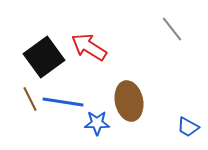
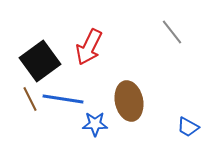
gray line: moved 3 px down
red arrow: rotated 96 degrees counterclockwise
black square: moved 4 px left, 4 px down
blue line: moved 3 px up
blue star: moved 2 px left, 1 px down
